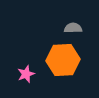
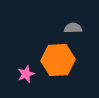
orange hexagon: moved 5 px left
